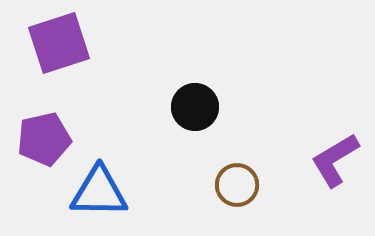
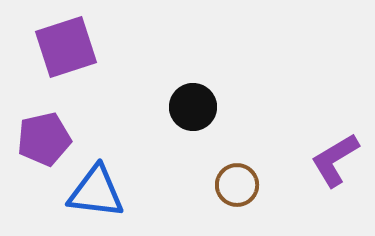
purple square: moved 7 px right, 4 px down
black circle: moved 2 px left
blue triangle: moved 3 px left; rotated 6 degrees clockwise
